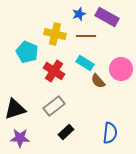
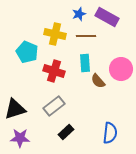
cyan rectangle: rotated 54 degrees clockwise
red cross: rotated 15 degrees counterclockwise
